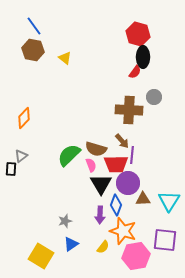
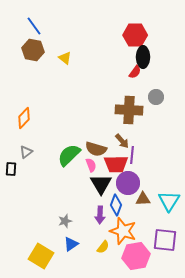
red hexagon: moved 3 px left, 1 px down; rotated 15 degrees counterclockwise
gray circle: moved 2 px right
gray triangle: moved 5 px right, 4 px up
